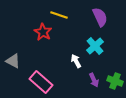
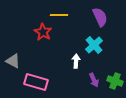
yellow line: rotated 18 degrees counterclockwise
cyan cross: moved 1 px left, 1 px up
white arrow: rotated 32 degrees clockwise
pink rectangle: moved 5 px left; rotated 25 degrees counterclockwise
